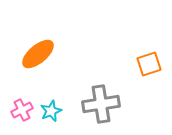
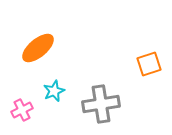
orange ellipse: moved 6 px up
cyan star: moved 3 px right, 20 px up
